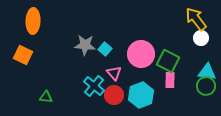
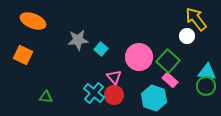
orange ellipse: rotated 70 degrees counterclockwise
white circle: moved 14 px left, 2 px up
gray star: moved 7 px left, 5 px up; rotated 10 degrees counterclockwise
cyan square: moved 4 px left
pink circle: moved 2 px left, 3 px down
green square: rotated 15 degrees clockwise
pink triangle: moved 4 px down
pink rectangle: rotated 49 degrees counterclockwise
cyan cross: moved 7 px down
cyan hexagon: moved 13 px right, 3 px down; rotated 20 degrees counterclockwise
